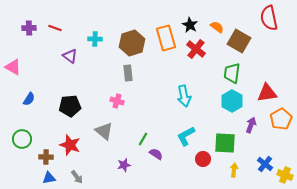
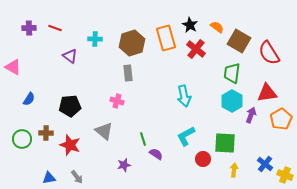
red semicircle: moved 35 px down; rotated 20 degrees counterclockwise
purple arrow: moved 10 px up
green line: rotated 48 degrees counterclockwise
brown cross: moved 24 px up
